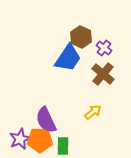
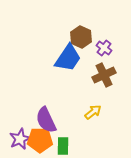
brown cross: moved 1 px right, 1 px down; rotated 25 degrees clockwise
